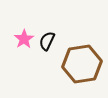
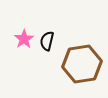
black semicircle: rotated 12 degrees counterclockwise
